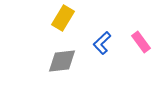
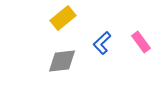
yellow rectangle: rotated 20 degrees clockwise
